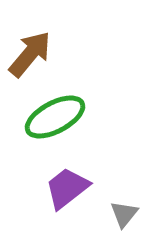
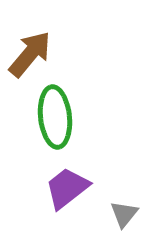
green ellipse: rotated 68 degrees counterclockwise
